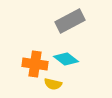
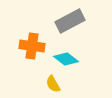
orange cross: moved 3 px left, 18 px up
yellow semicircle: rotated 48 degrees clockwise
